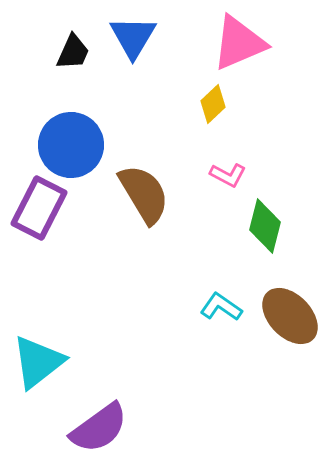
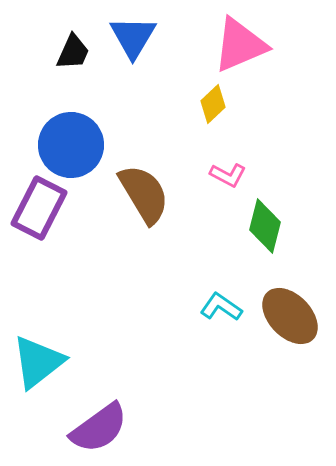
pink triangle: moved 1 px right, 2 px down
